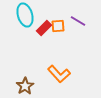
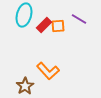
cyan ellipse: moved 1 px left; rotated 30 degrees clockwise
purple line: moved 1 px right, 2 px up
red rectangle: moved 3 px up
orange L-shape: moved 11 px left, 3 px up
